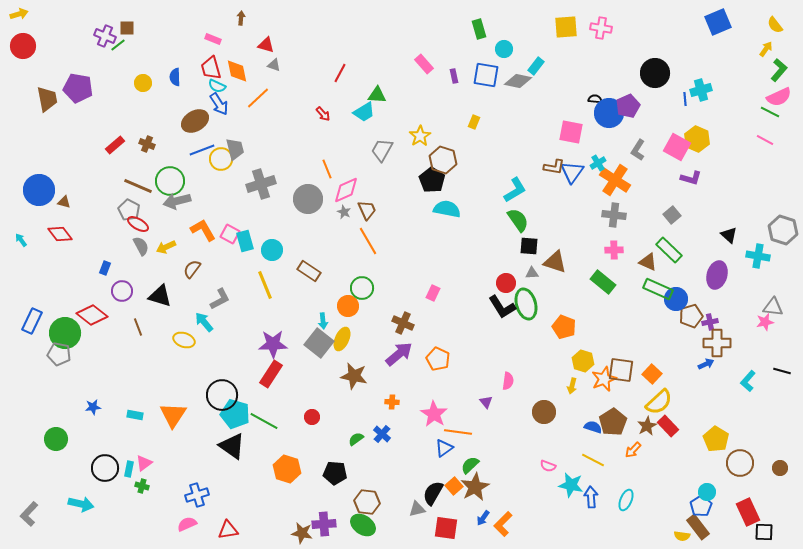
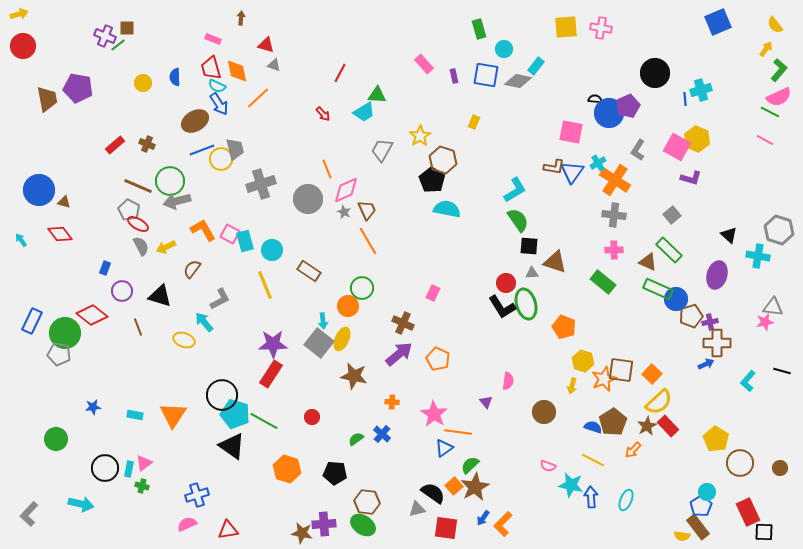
gray hexagon at (783, 230): moved 4 px left
black semicircle at (433, 493): rotated 95 degrees clockwise
